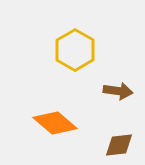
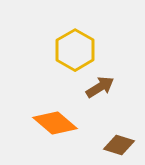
brown arrow: moved 18 px left, 4 px up; rotated 40 degrees counterclockwise
brown diamond: rotated 24 degrees clockwise
